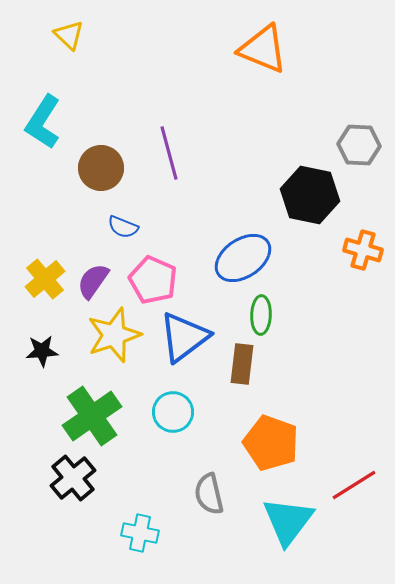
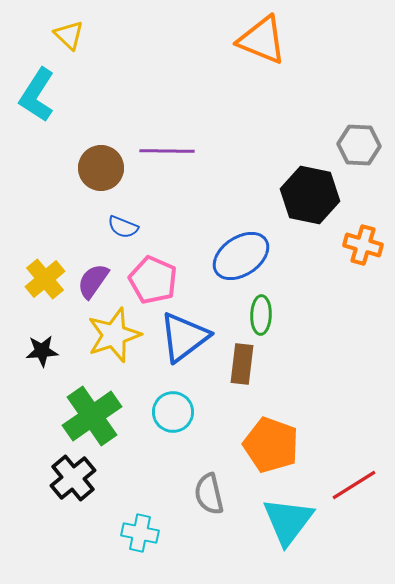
orange triangle: moved 1 px left, 9 px up
cyan L-shape: moved 6 px left, 27 px up
purple line: moved 2 px left, 2 px up; rotated 74 degrees counterclockwise
orange cross: moved 5 px up
blue ellipse: moved 2 px left, 2 px up
orange pentagon: moved 2 px down
